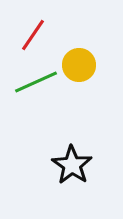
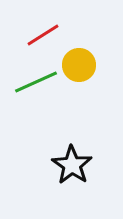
red line: moved 10 px right; rotated 24 degrees clockwise
